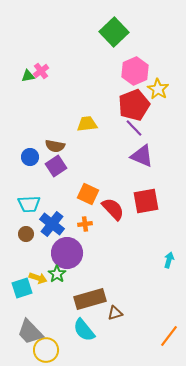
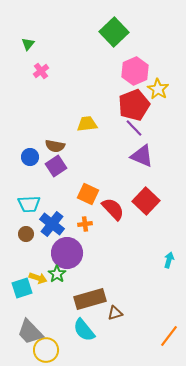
green triangle: moved 32 px up; rotated 40 degrees counterclockwise
red square: rotated 36 degrees counterclockwise
